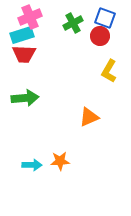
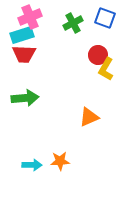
red circle: moved 2 px left, 19 px down
yellow L-shape: moved 3 px left, 2 px up
